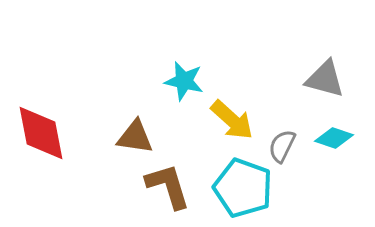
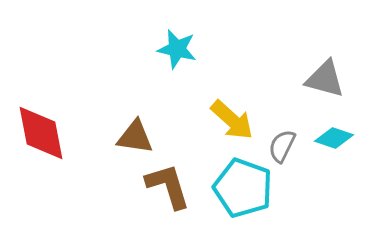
cyan star: moved 7 px left, 32 px up
